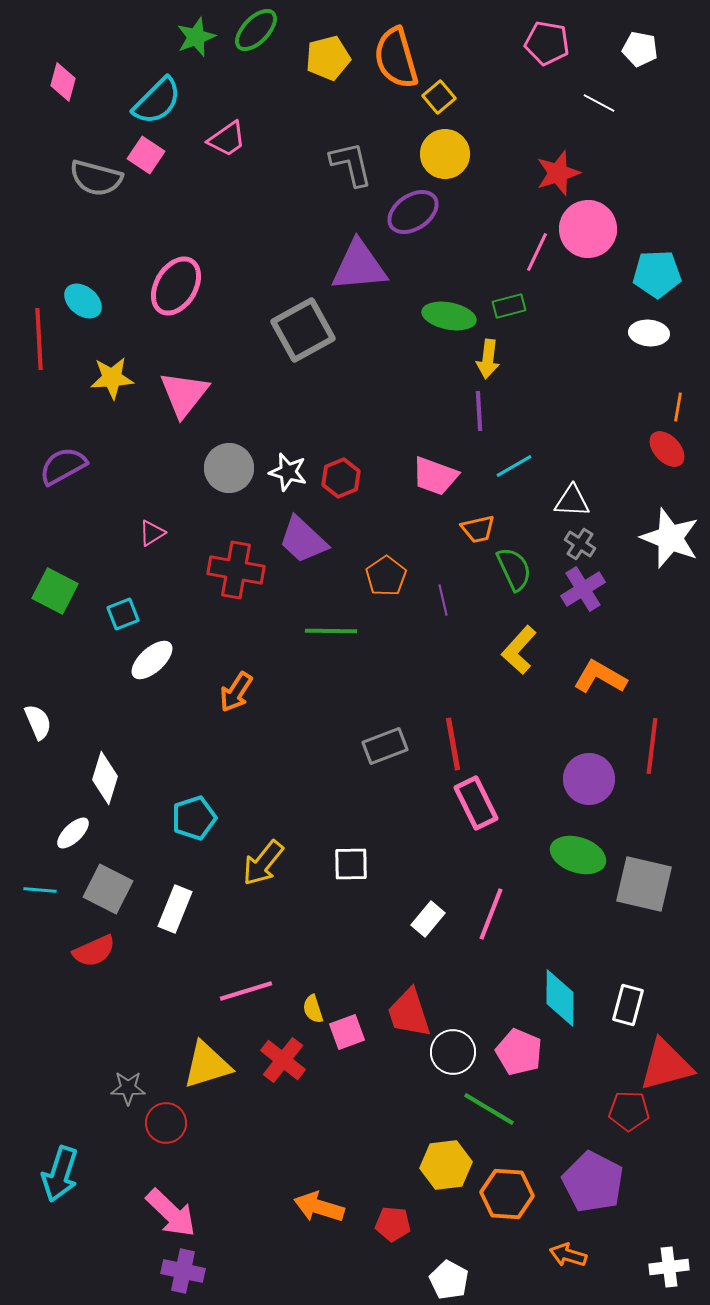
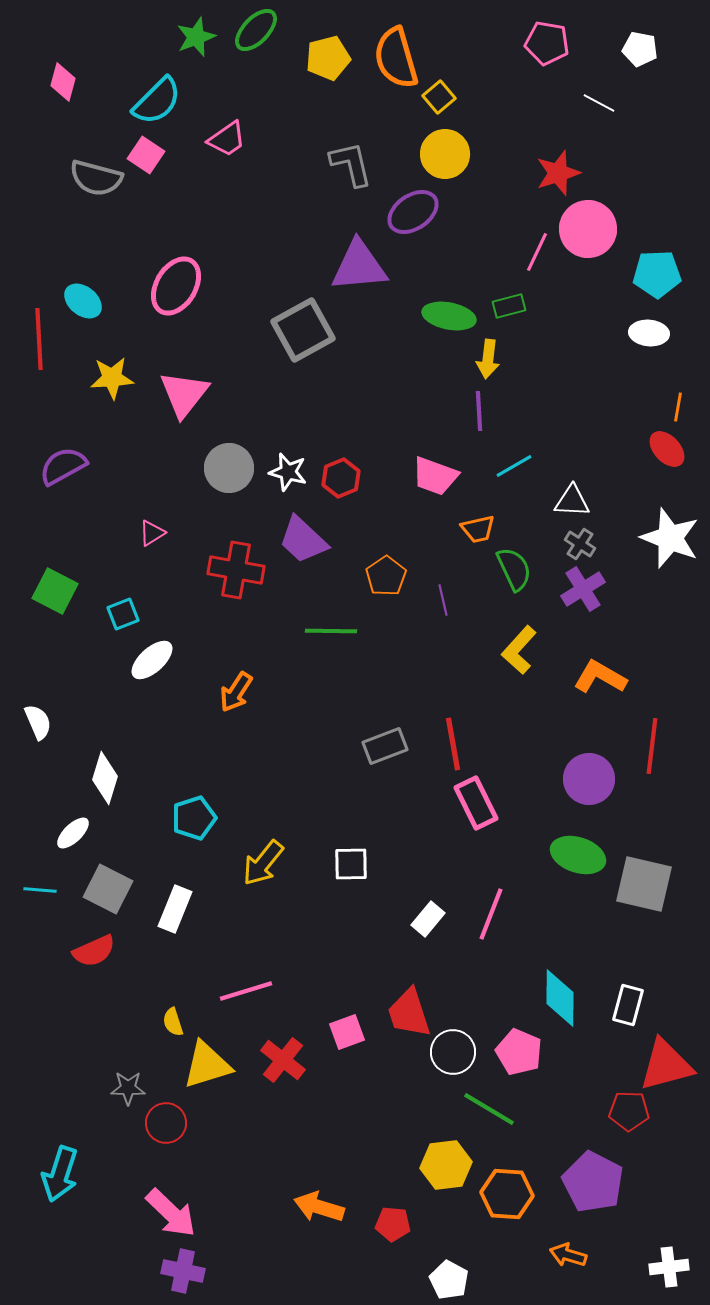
yellow semicircle at (313, 1009): moved 140 px left, 13 px down
